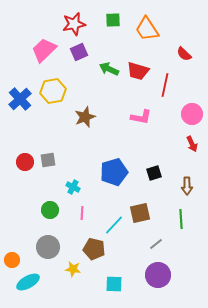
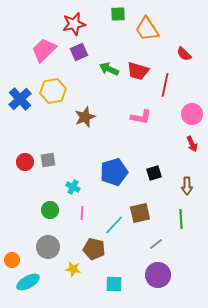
green square: moved 5 px right, 6 px up
